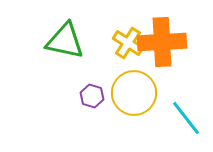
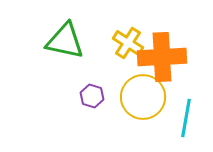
orange cross: moved 15 px down
yellow circle: moved 9 px right, 4 px down
cyan line: rotated 48 degrees clockwise
